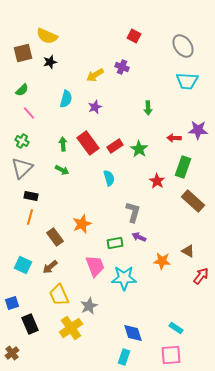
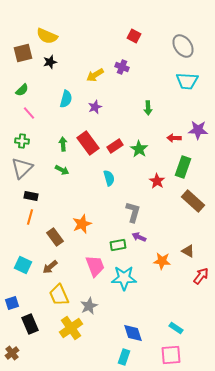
green cross at (22, 141): rotated 24 degrees counterclockwise
green rectangle at (115, 243): moved 3 px right, 2 px down
